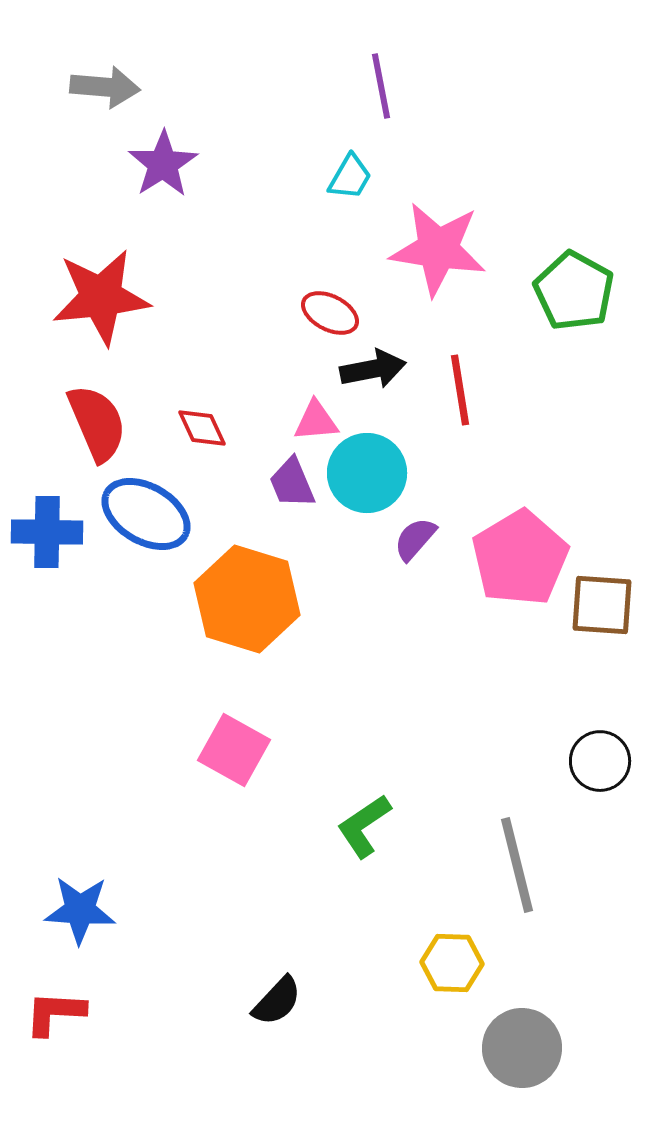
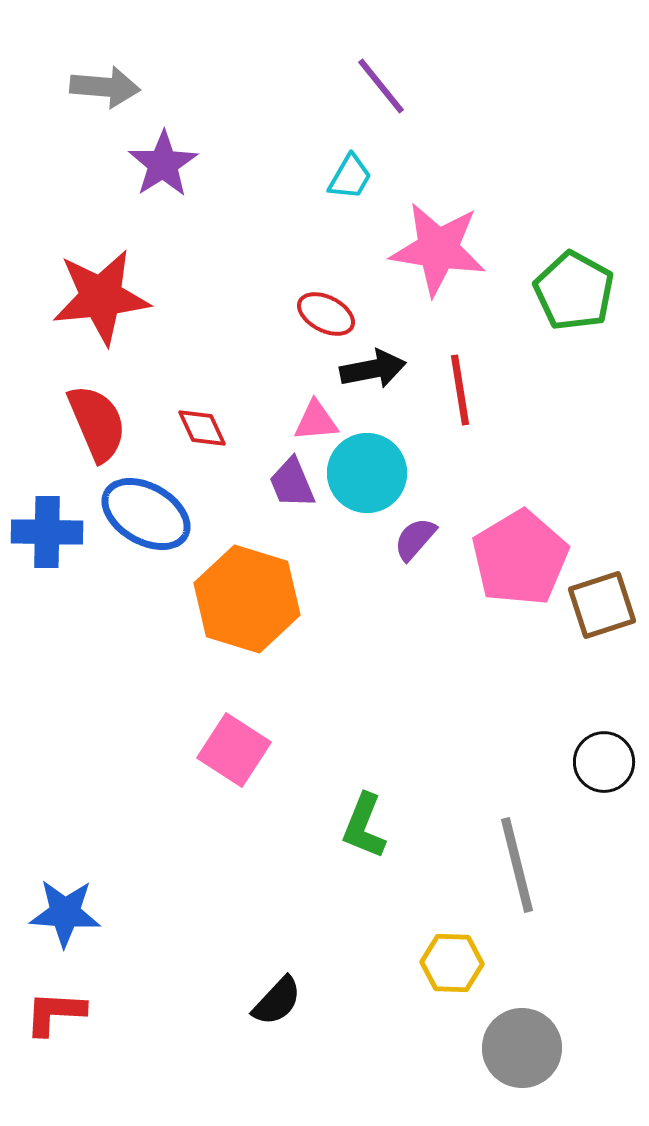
purple line: rotated 28 degrees counterclockwise
red ellipse: moved 4 px left, 1 px down
brown square: rotated 22 degrees counterclockwise
pink square: rotated 4 degrees clockwise
black circle: moved 4 px right, 1 px down
green L-shape: rotated 34 degrees counterclockwise
blue star: moved 15 px left, 3 px down
